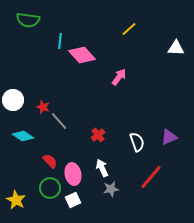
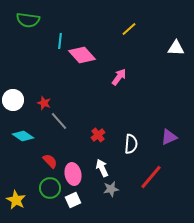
red star: moved 1 px right, 4 px up
white semicircle: moved 6 px left, 2 px down; rotated 24 degrees clockwise
